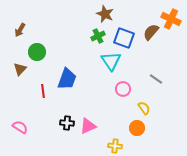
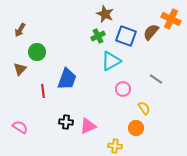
blue square: moved 2 px right, 2 px up
cyan triangle: rotated 35 degrees clockwise
black cross: moved 1 px left, 1 px up
orange circle: moved 1 px left
